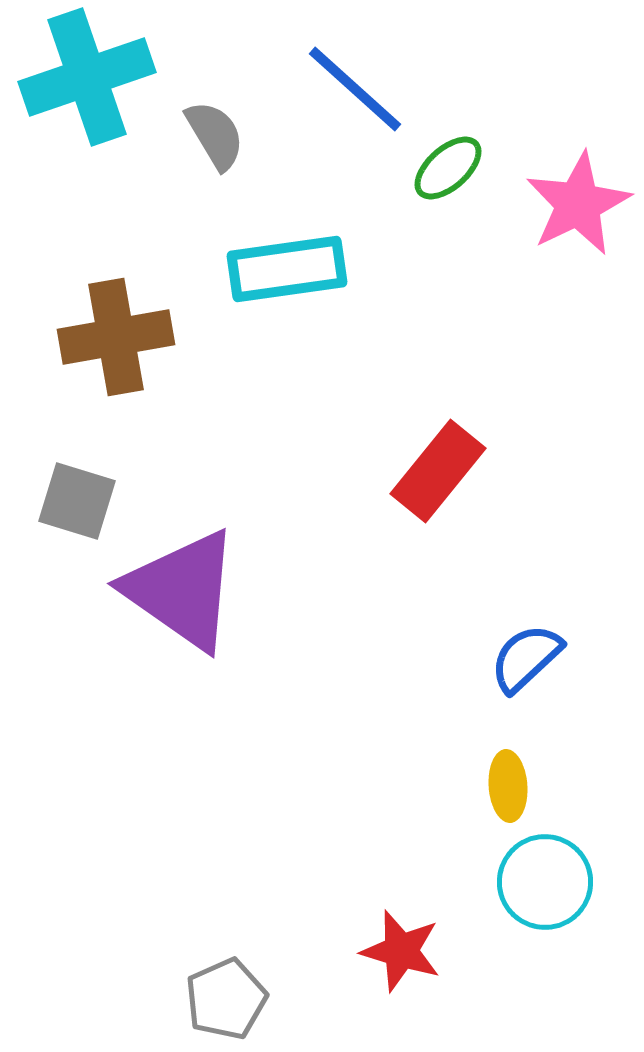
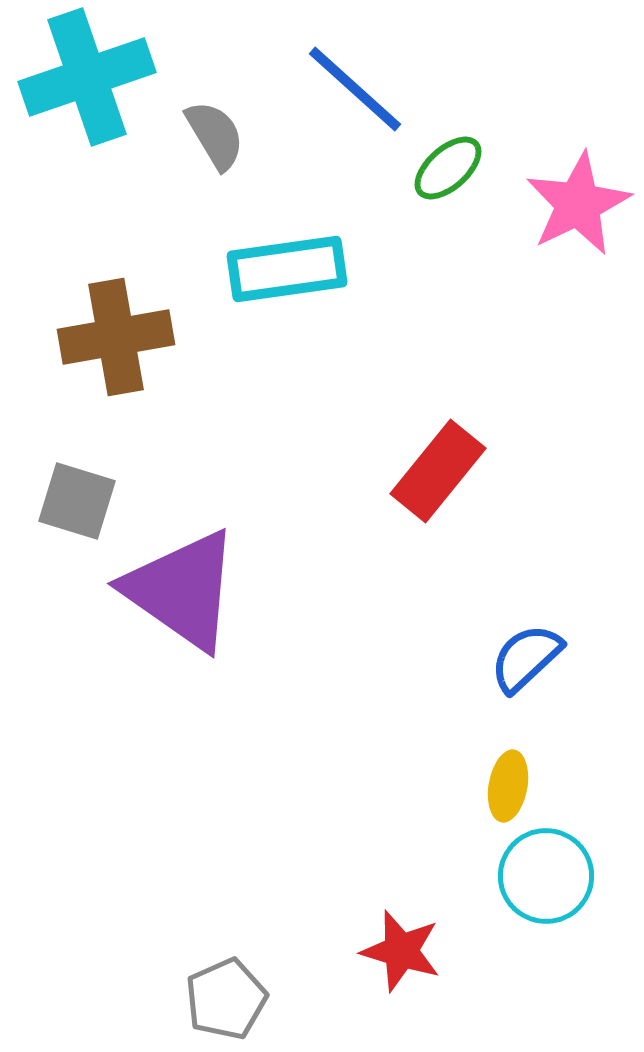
yellow ellipse: rotated 14 degrees clockwise
cyan circle: moved 1 px right, 6 px up
